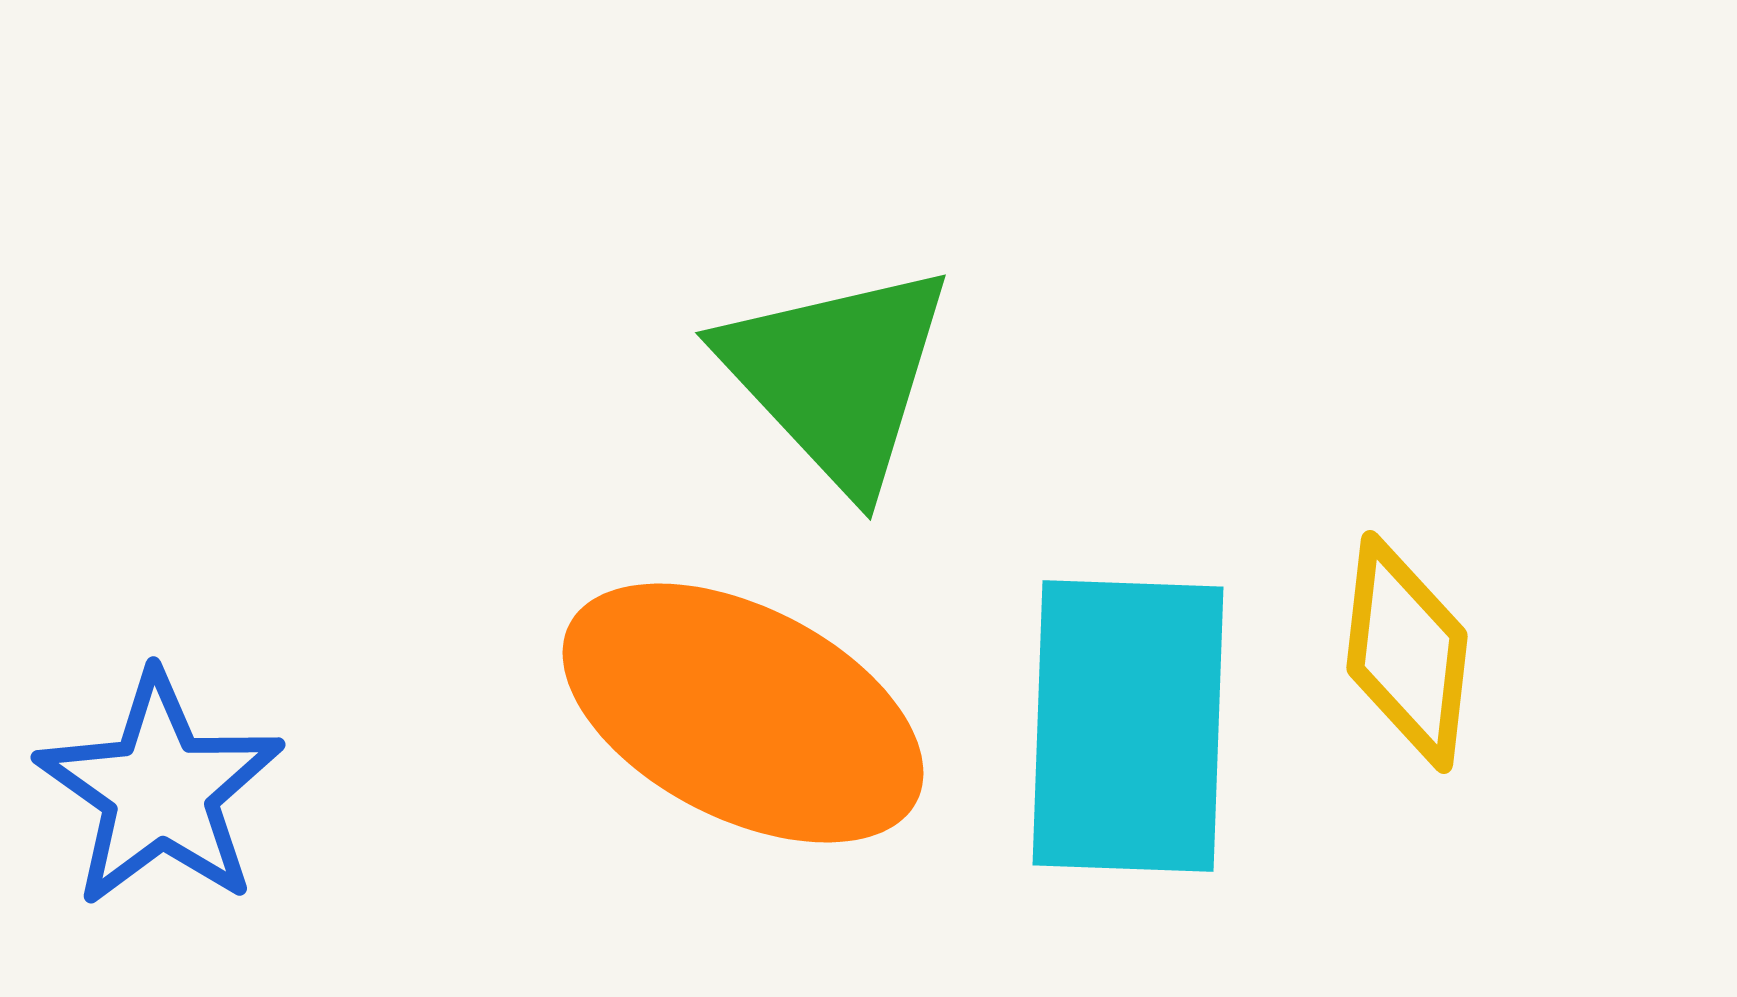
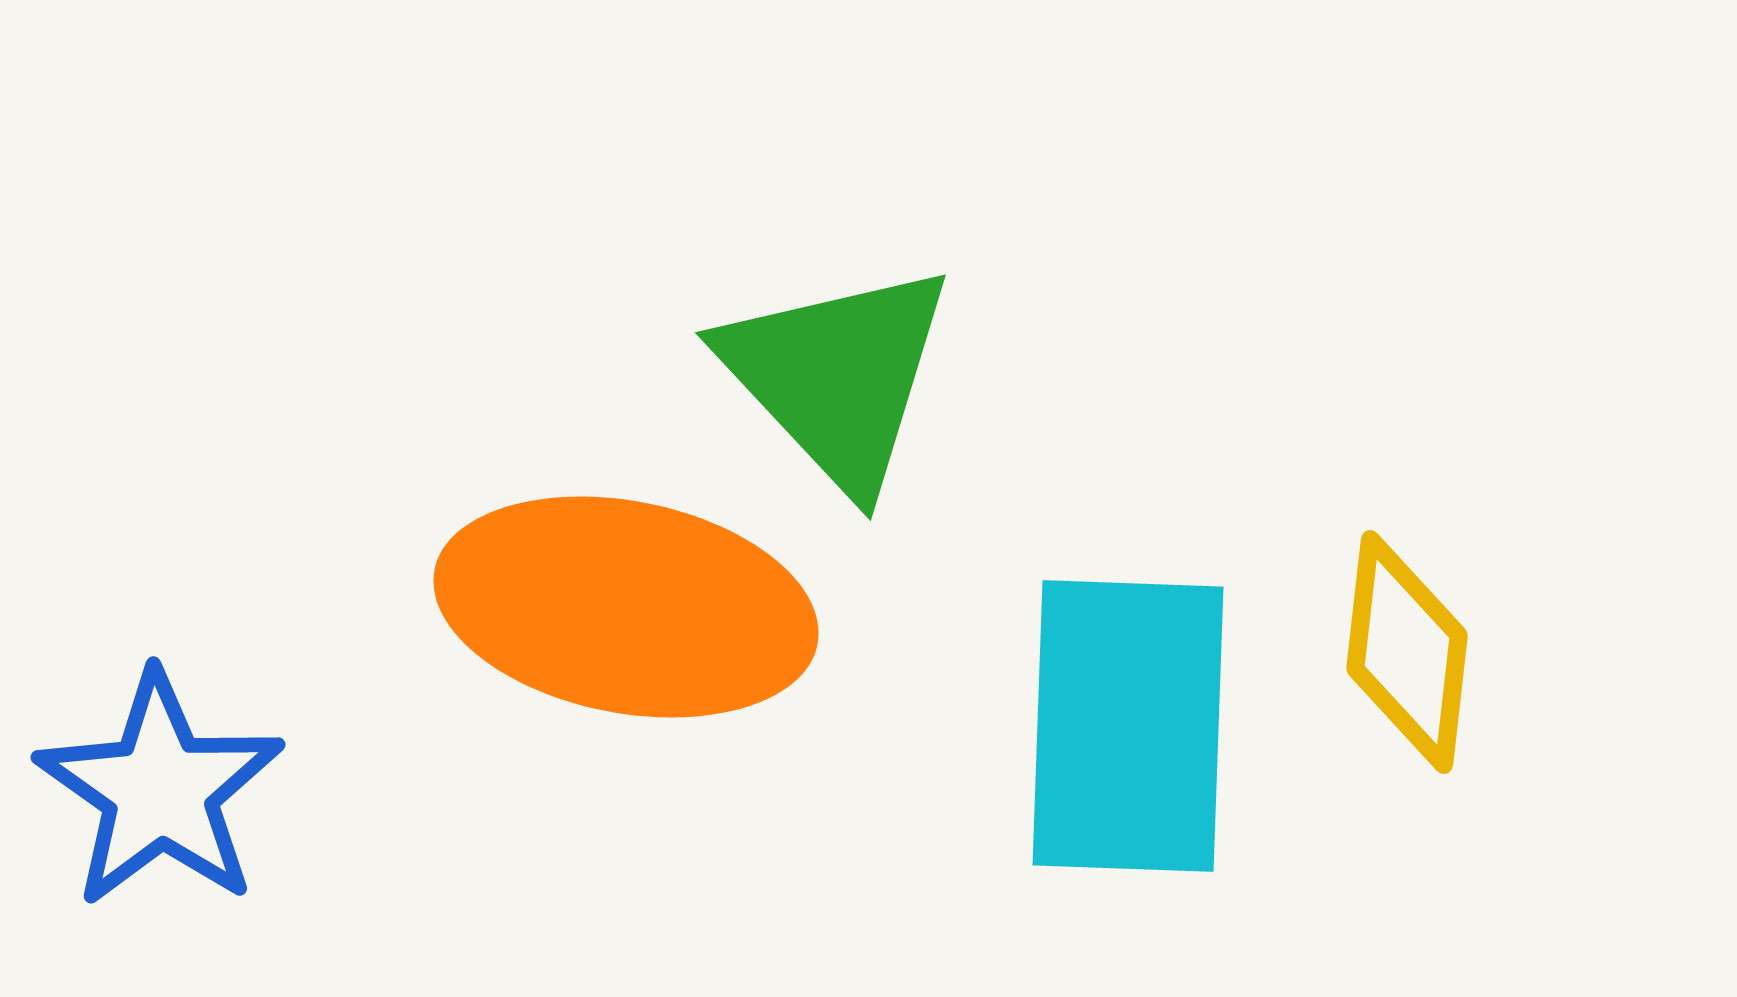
orange ellipse: moved 117 px left, 106 px up; rotated 16 degrees counterclockwise
